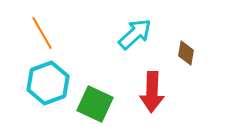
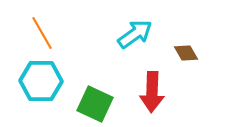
cyan arrow: rotated 6 degrees clockwise
brown diamond: rotated 40 degrees counterclockwise
cyan hexagon: moved 7 px left, 2 px up; rotated 21 degrees clockwise
